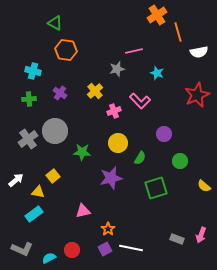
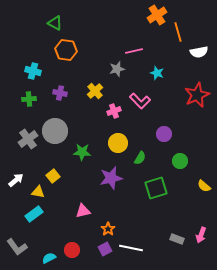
purple cross: rotated 24 degrees counterclockwise
gray L-shape: moved 5 px left, 2 px up; rotated 30 degrees clockwise
